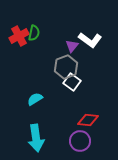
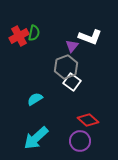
white L-shape: moved 3 px up; rotated 15 degrees counterclockwise
red diamond: rotated 35 degrees clockwise
cyan arrow: rotated 56 degrees clockwise
